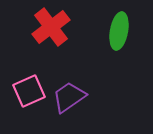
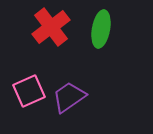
green ellipse: moved 18 px left, 2 px up
